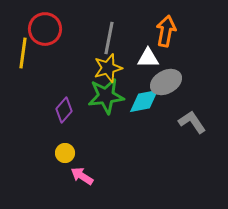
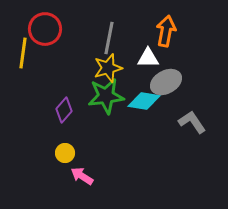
cyan diamond: rotated 20 degrees clockwise
